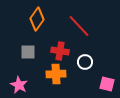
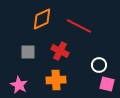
orange diamond: moved 5 px right; rotated 30 degrees clockwise
red line: rotated 20 degrees counterclockwise
red cross: rotated 18 degrees clockwise
white circle: moved 14 px right, 3 px down
orange cross: moved 6 px down
